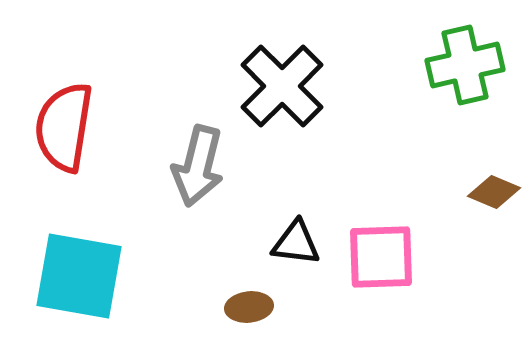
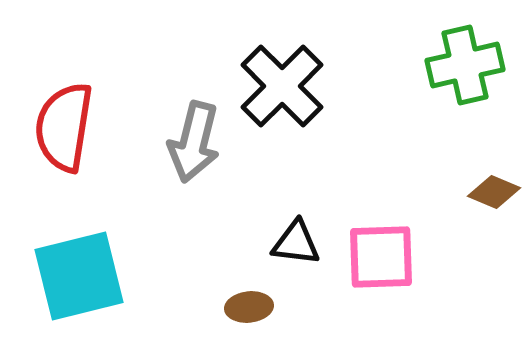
gray arrow: moved 4 px left, 24 px up
cyan square: rotated 24 degrees counterclockwise
